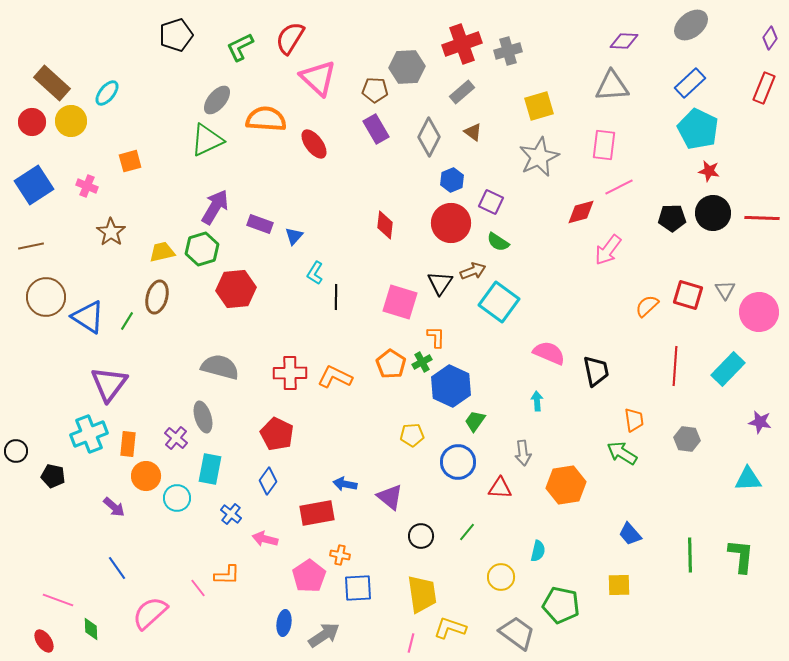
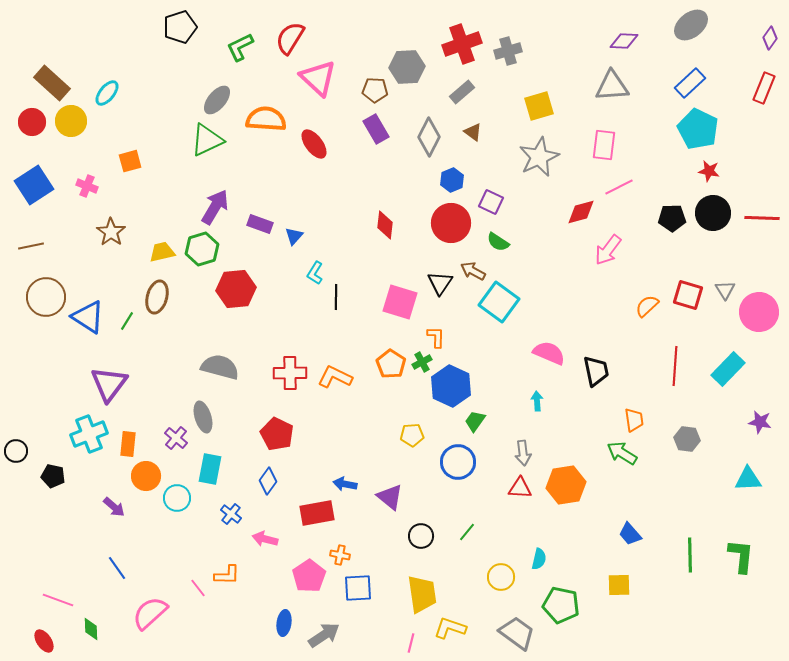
black pentagon at (176, 35): moved 4 px right, 8 px up
brown arrow at (473, 271): rotated 130 degrees counterclockwise
red triangle at (500, 488): moved 20 px right
cyan semicircle at (538, 551): moved 1 px right, 8 px down
